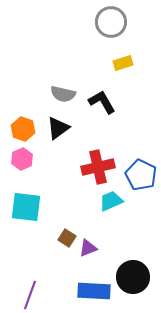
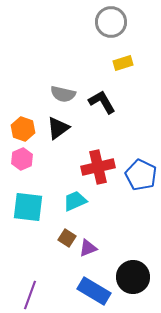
cyan trapezoid: moved 36 px left
cyan square: moved 2 px right
blue rectangle: rotated 28 degrees clockwise
